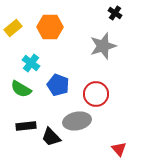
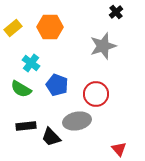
black cross: moved 1 px right, 1 px up; rotated 16 degrees clockwise
blue pentagon: moved 1 px left
